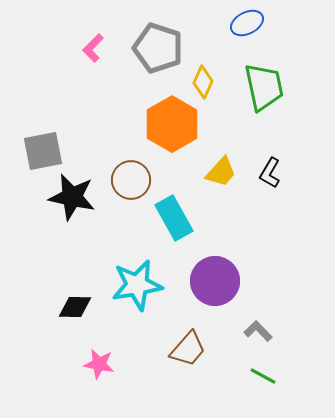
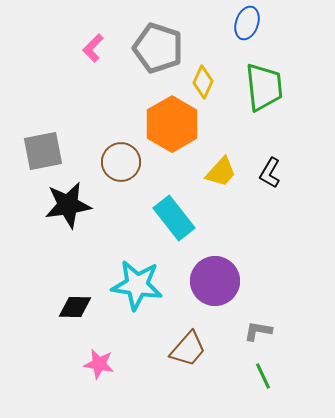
blue ellipse: rotated 44 degrees counterclockwise
green trapezoid: rotated 6 degrees clockwise
brown circle: moved 10 px left, 18 px up
black star: moved 4 px left, 8 px down; rotated 21 degrees counterclockwise
cyan rectangle: rotated 9 degrees counterclockwise
cyan star: rotated 18 degrees clockwise
gray L-shape: rotated 36 degrees counterclockwise
green line: rotated 36 degrees clockwise
